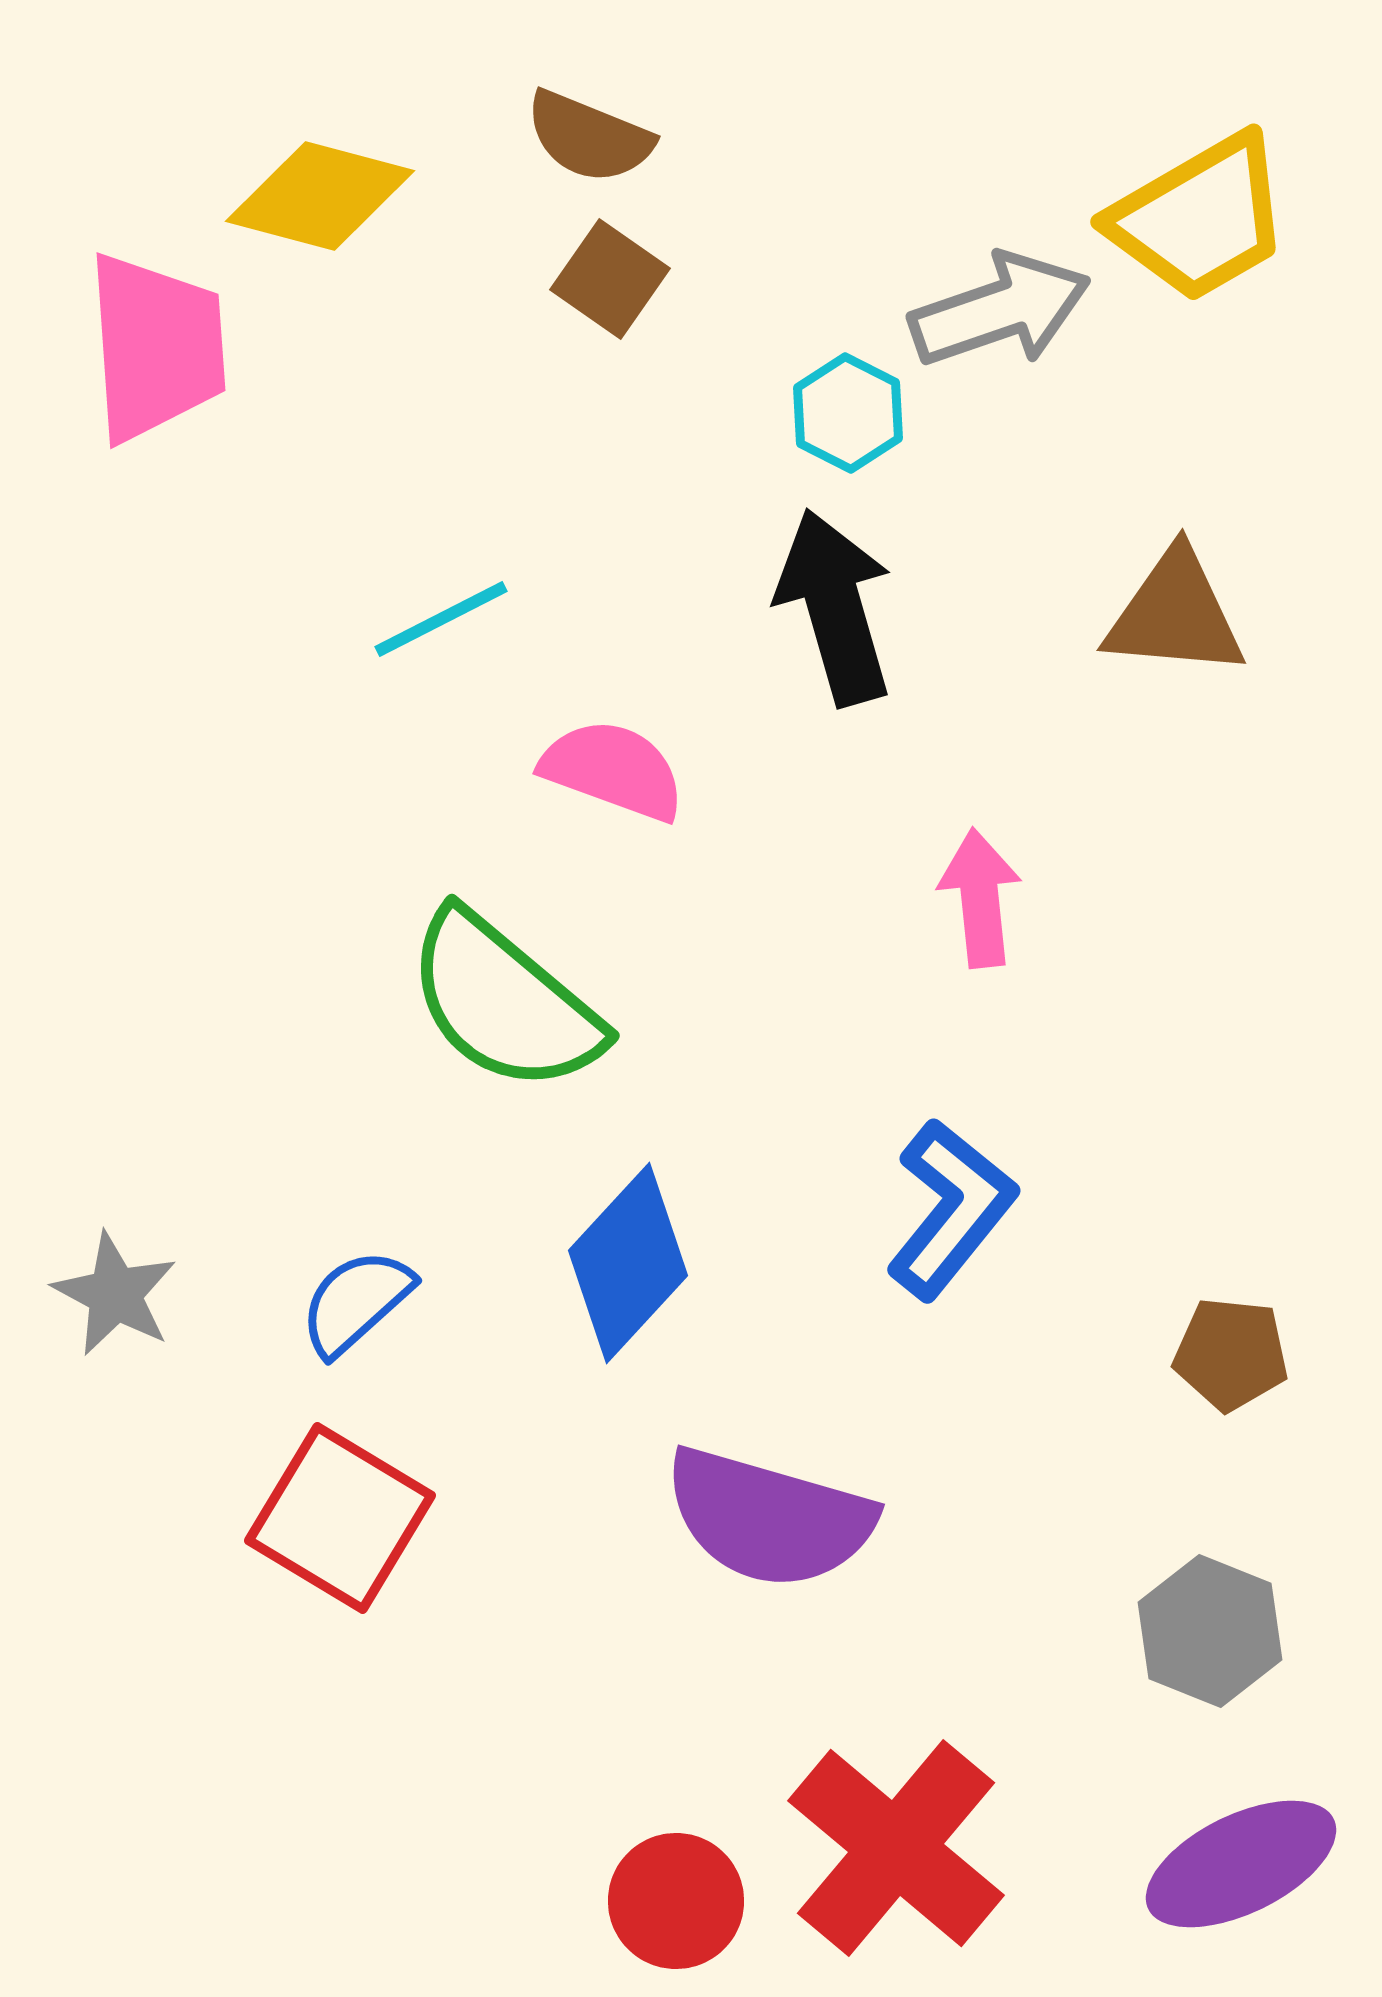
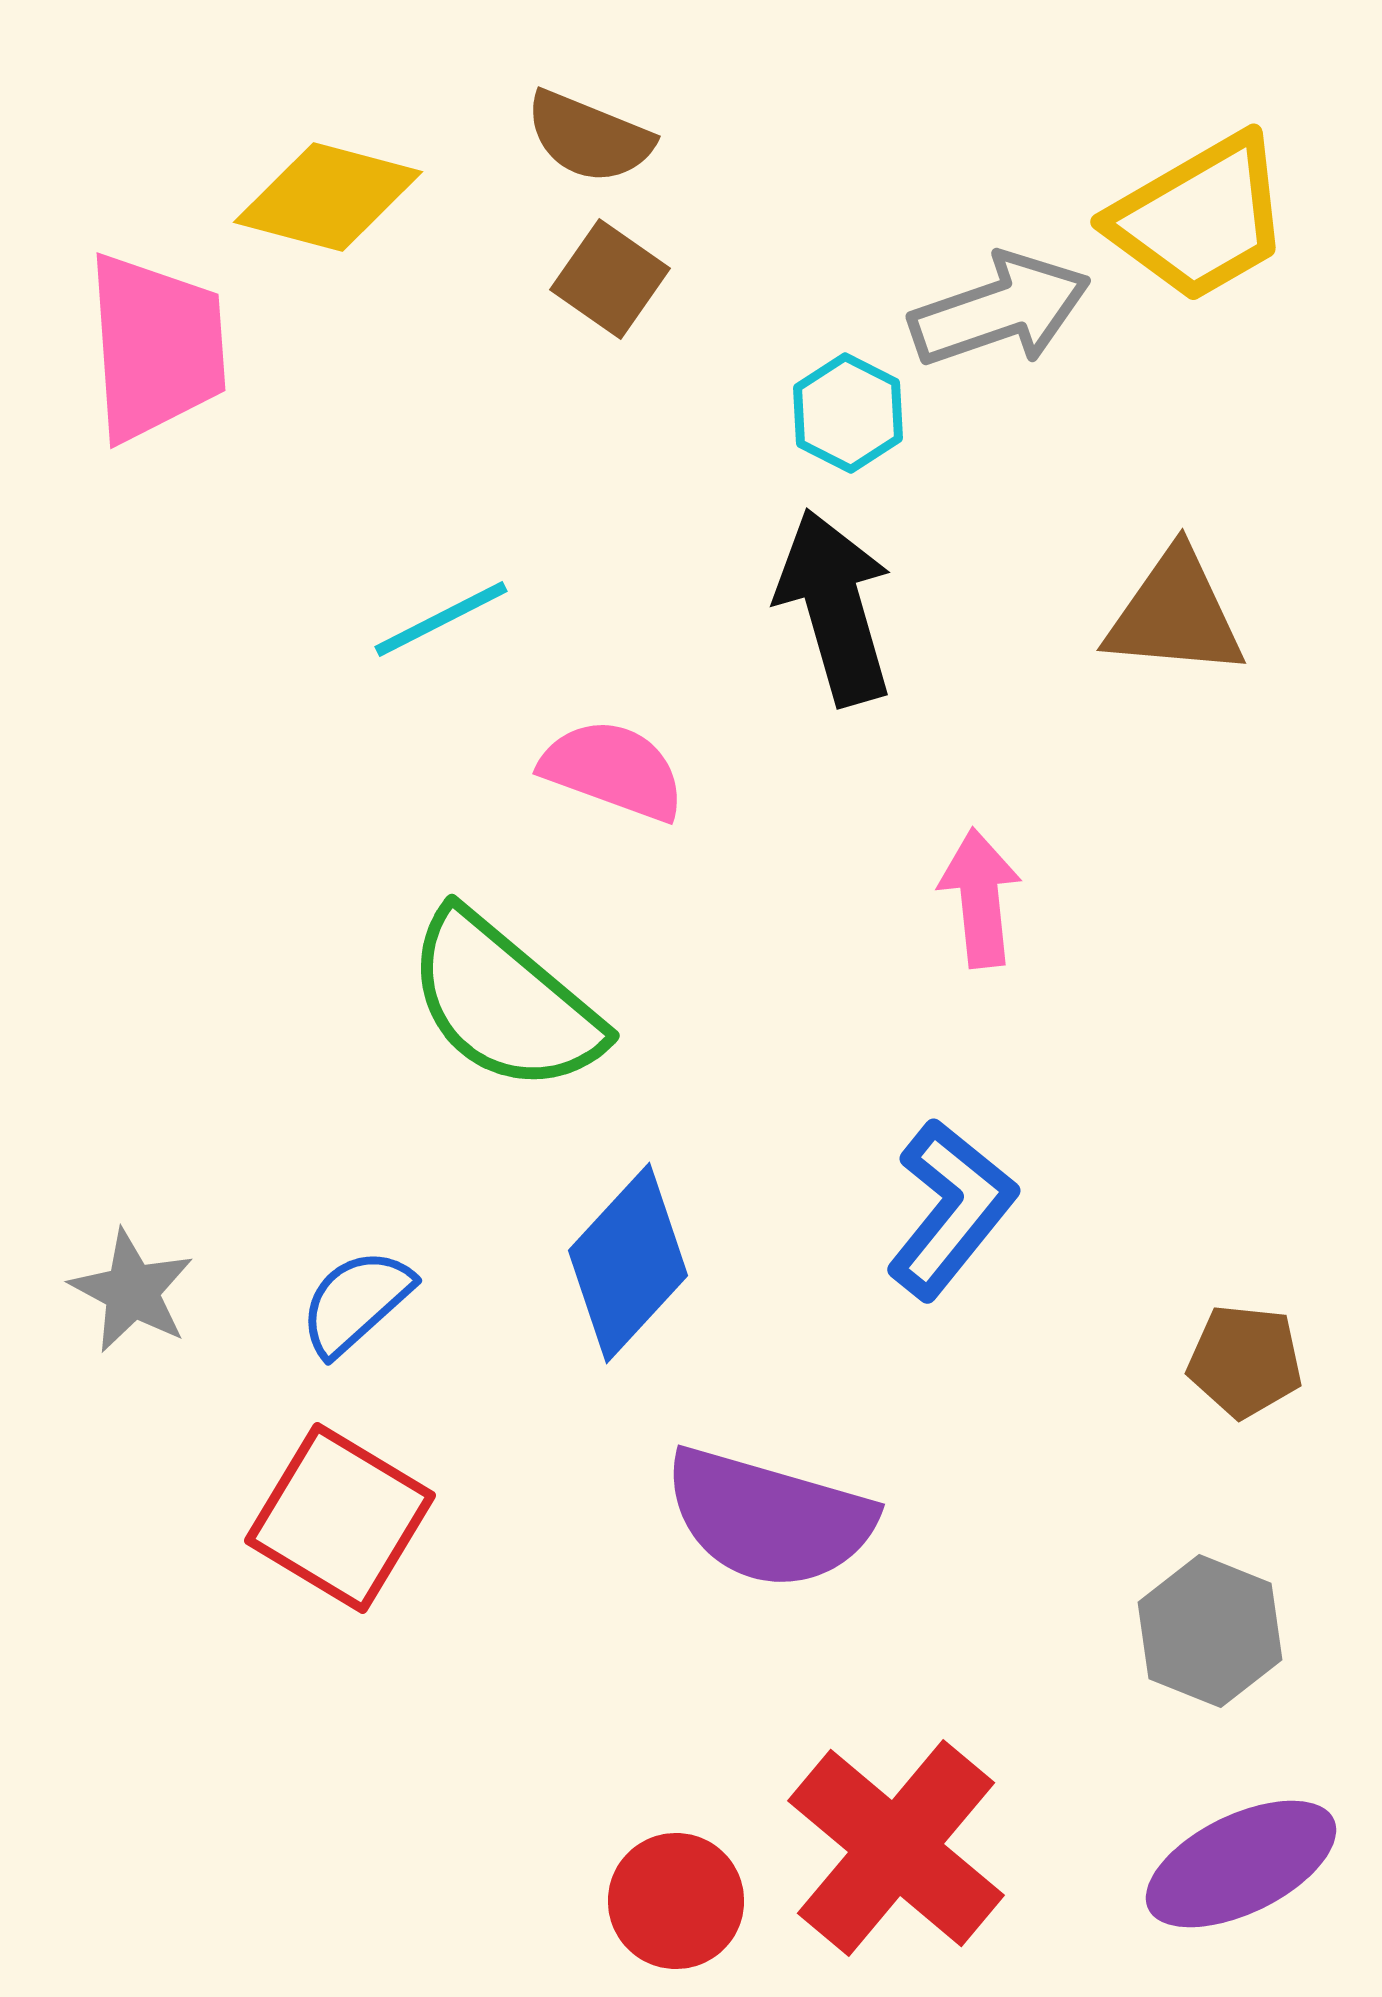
yellow diamond: moved 8 px right, 1 px down
gray star: moved 17 px right, 3 px up
brown pentagon: moved 14 px right, 7 px down
